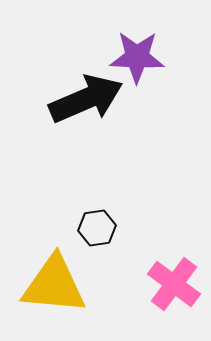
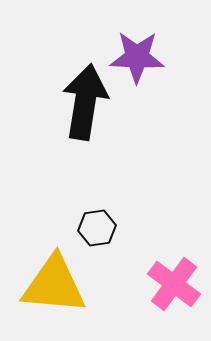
black arrow: moved 1 px left, 3 px down; rotated 58 degrees counterclockwise
